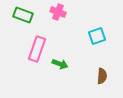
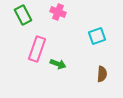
green rectangle: rotated 42 degrees clockwise
green arrow: moved 2 px left
brown semicircle: moved 2 px up
